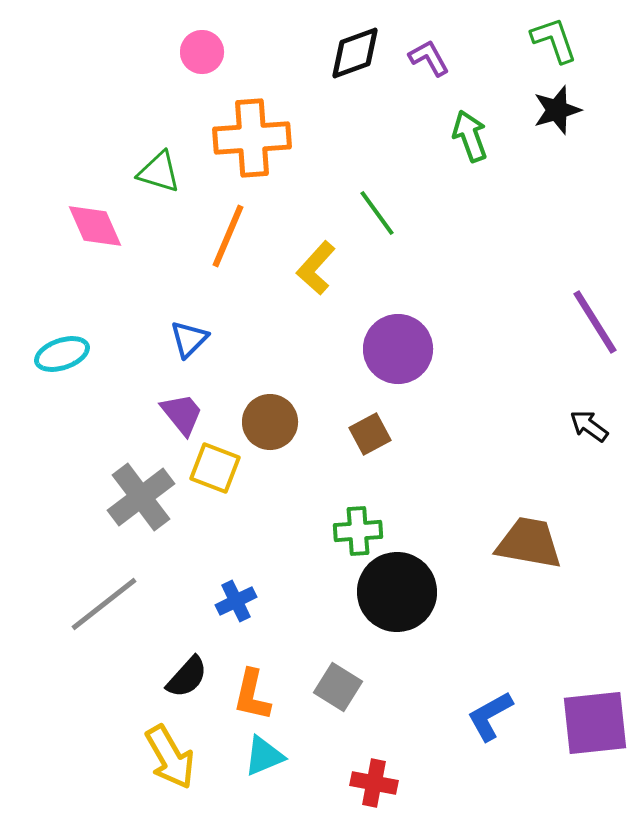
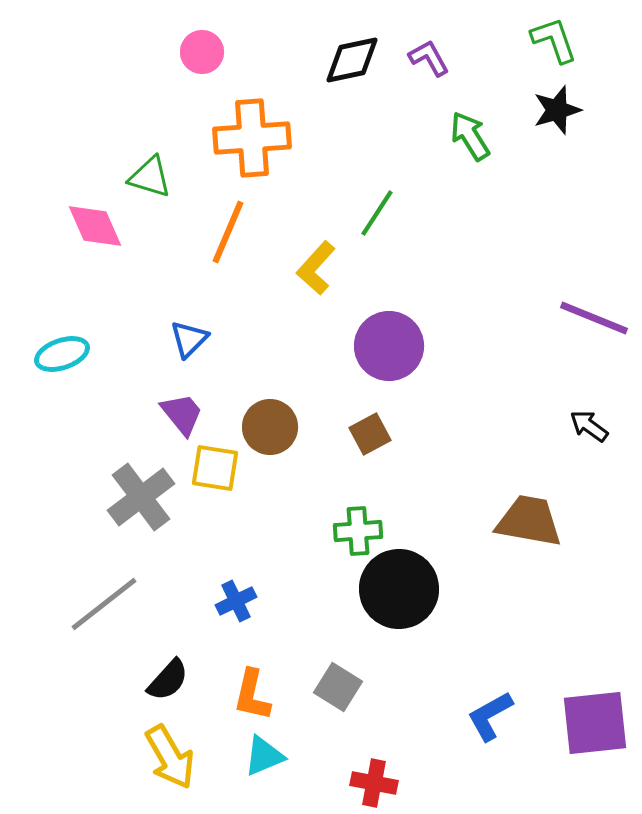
black diamond: moved 3 px left, 7 px down; rotated 8 degrees clockwise
green arrow: rotated 12 degrees counterclockwise
green triangle: moved 9 px left, 5 px down
green line: rotated 69 degrees clockwise
orange line: moved 4 px up
purple line: moved 1 px left, 4 px up; rotated 36 degrees counterclockwise
purple circle: moved 9 px left, 3 px up
brown circle: moved 5 px down
yellow square: rotated 12 degrees counterclockwise
brown trapezoid: moved 22 px up
black circle: moved 2 px right, 3 px up
black semicircle: moved 19 px left, 3 px down
